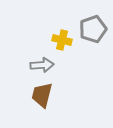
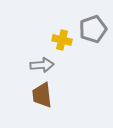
brown trapezoid: rotated 20 degrees counterclockwise
